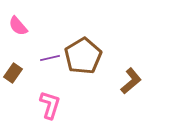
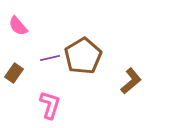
brown rectangle: moved 1 px right
